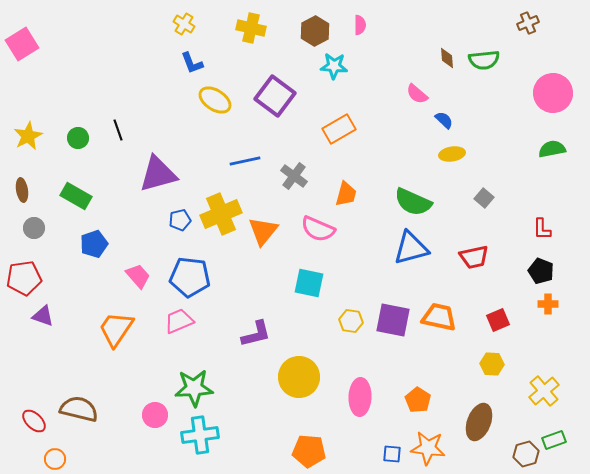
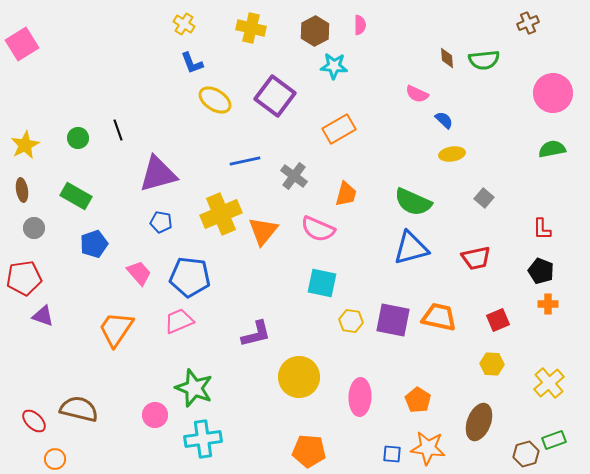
pink semicircle at (417, 94): rotated 15 degrees counterclockwise
yellow star at (28, 136): moved 3 px left, 9 px down
blue pentagon at (180, 220): moved 19 px left, 2 px down; rotated 25 degrees clockwise
red trapezoid at (474, 257): moved 2 px right, 1 px down
pink trapezoid at (138, 276): moved 1 px right, 3 px up
cyan square at (309, 283): moved 13 px right
green star at (194, 388): rotated 24 degrees clockwise
yellow cross at (544, 391): moved 5 px right, 8 px up
cyan cross at (200, 435): moved 3 px right, 4 px down
